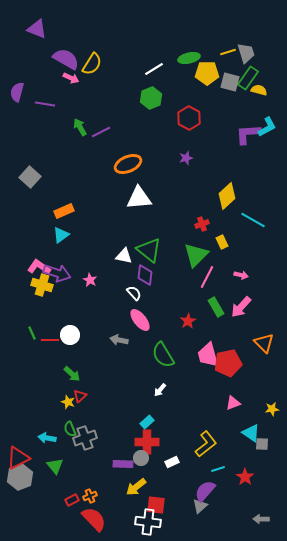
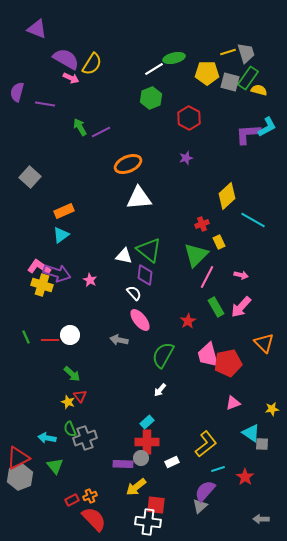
green ellipse at (189, 58): moved 15 px left
yellow rectangle at (222, 242): moved 3 px left
green line at (32, 333): moved 6 px left, 4 px down
green semicircle at (163, 355): rotated 60 degrees clockwise
red triangle at (80, 396): rotated 24 degrees counterclockwise
